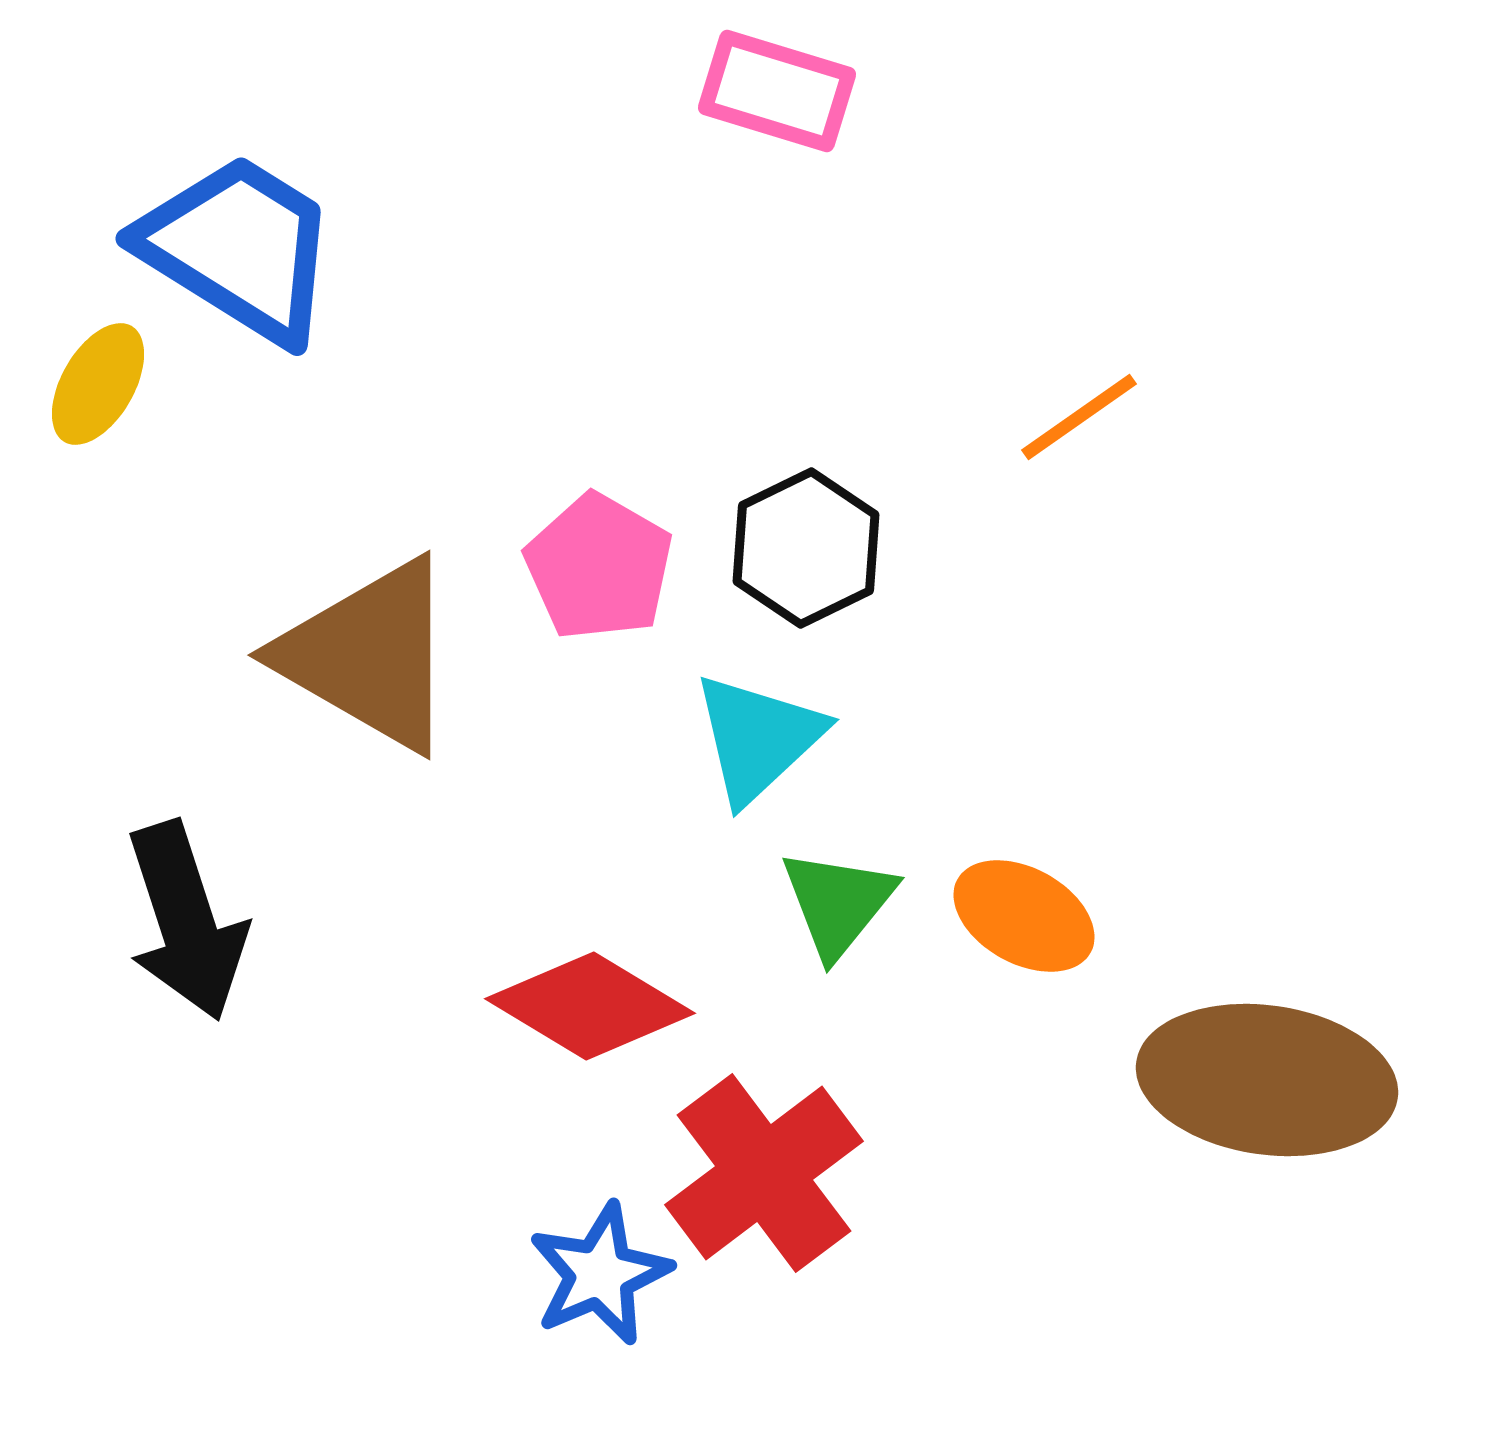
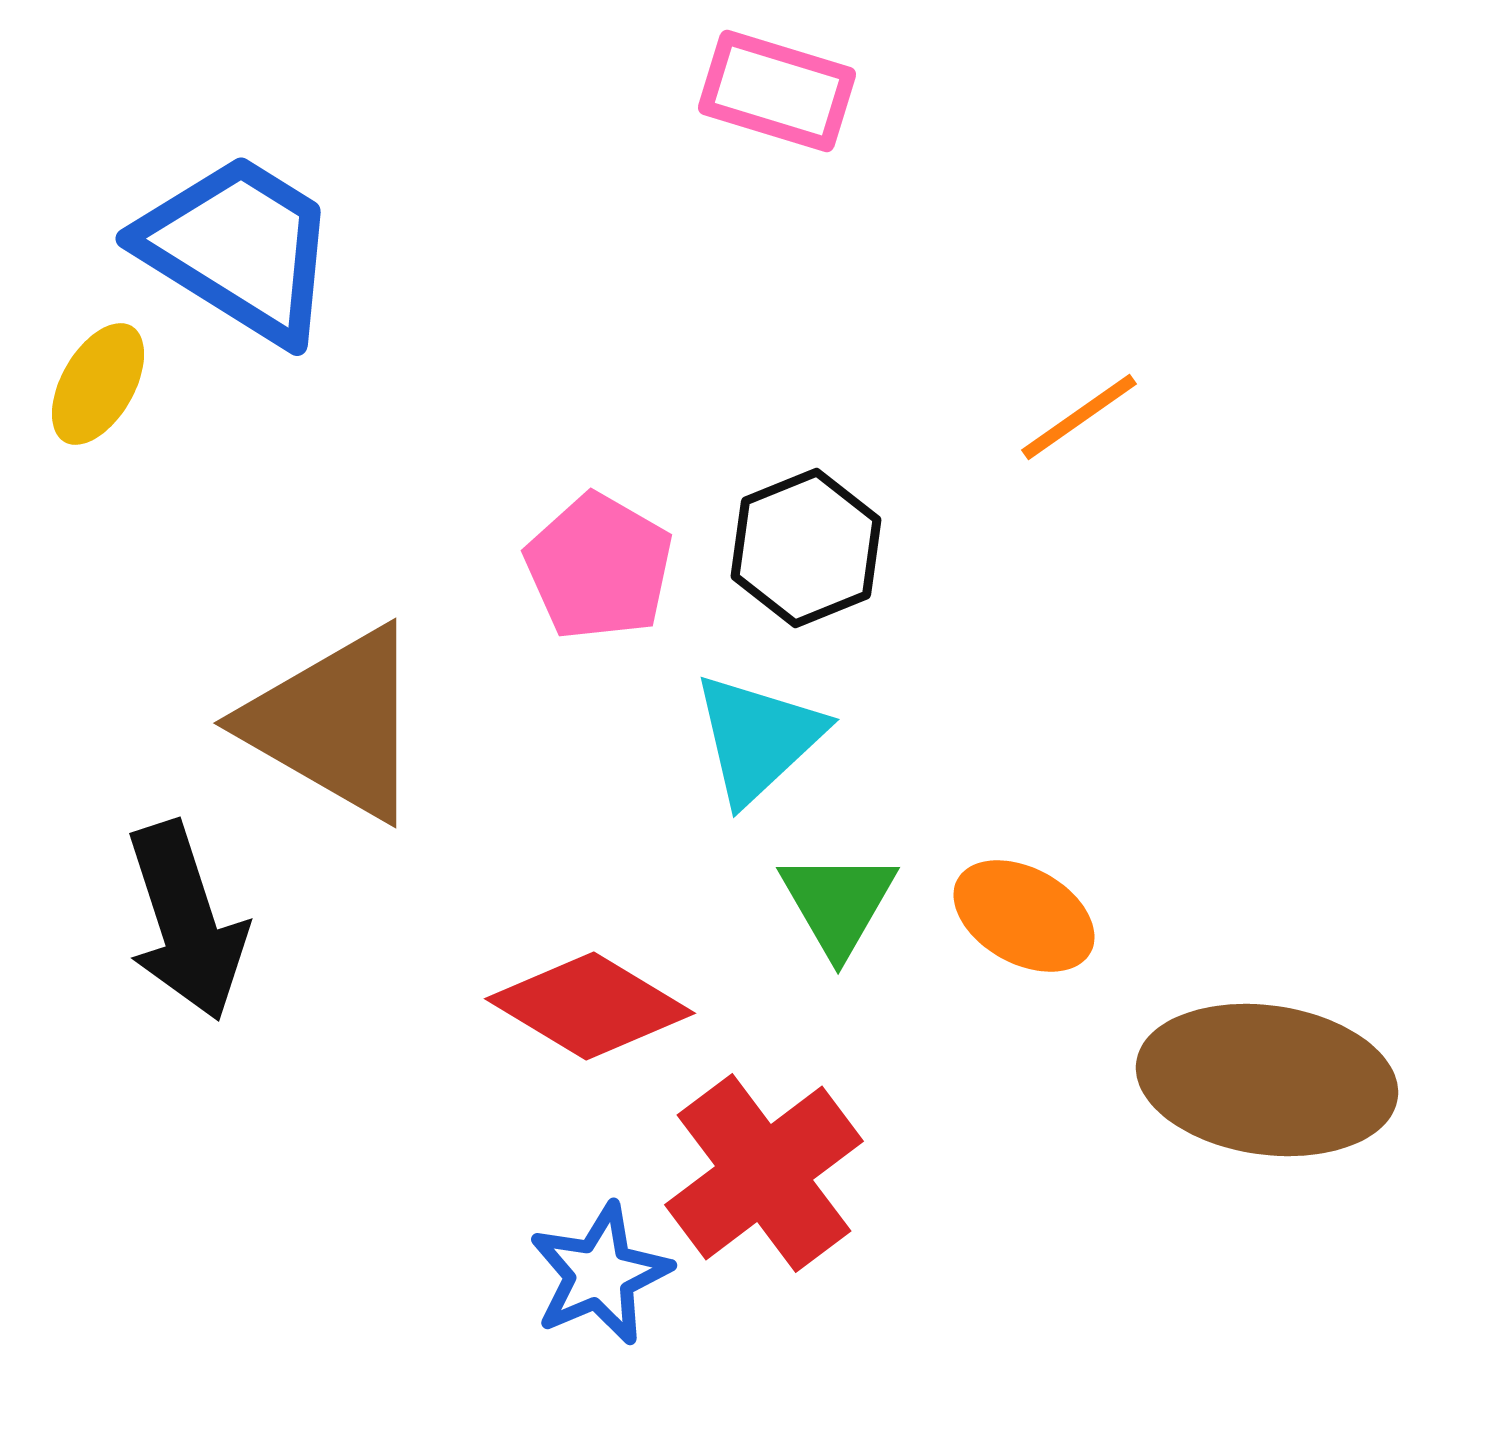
black hexagon: rotated 4 degrees clockwise
brown triangle: moved 34 px left, 68 px down
green triangle: rotated 9 degrees counterclockwise
